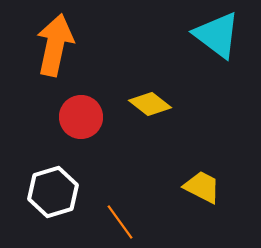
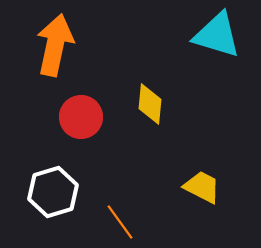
cyan triangle: rotated 20 degrees counterclockwise
yellow diamond: rotated 57 degrees clockwise
